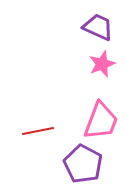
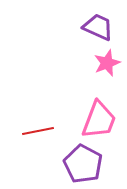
pink star: moved 5 px right, 1 px up
pink trapezoid: moved 2 px left, 1 px up
